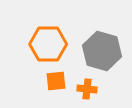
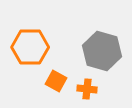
orange hexagon: moved 18 px left, 3 px down
orange square: rotated 35 degrees clockwise
